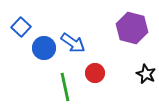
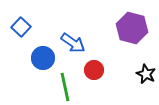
blue circle: moved 1 px left, 10 px down
red circle: moved 1 px left, 3 px up
